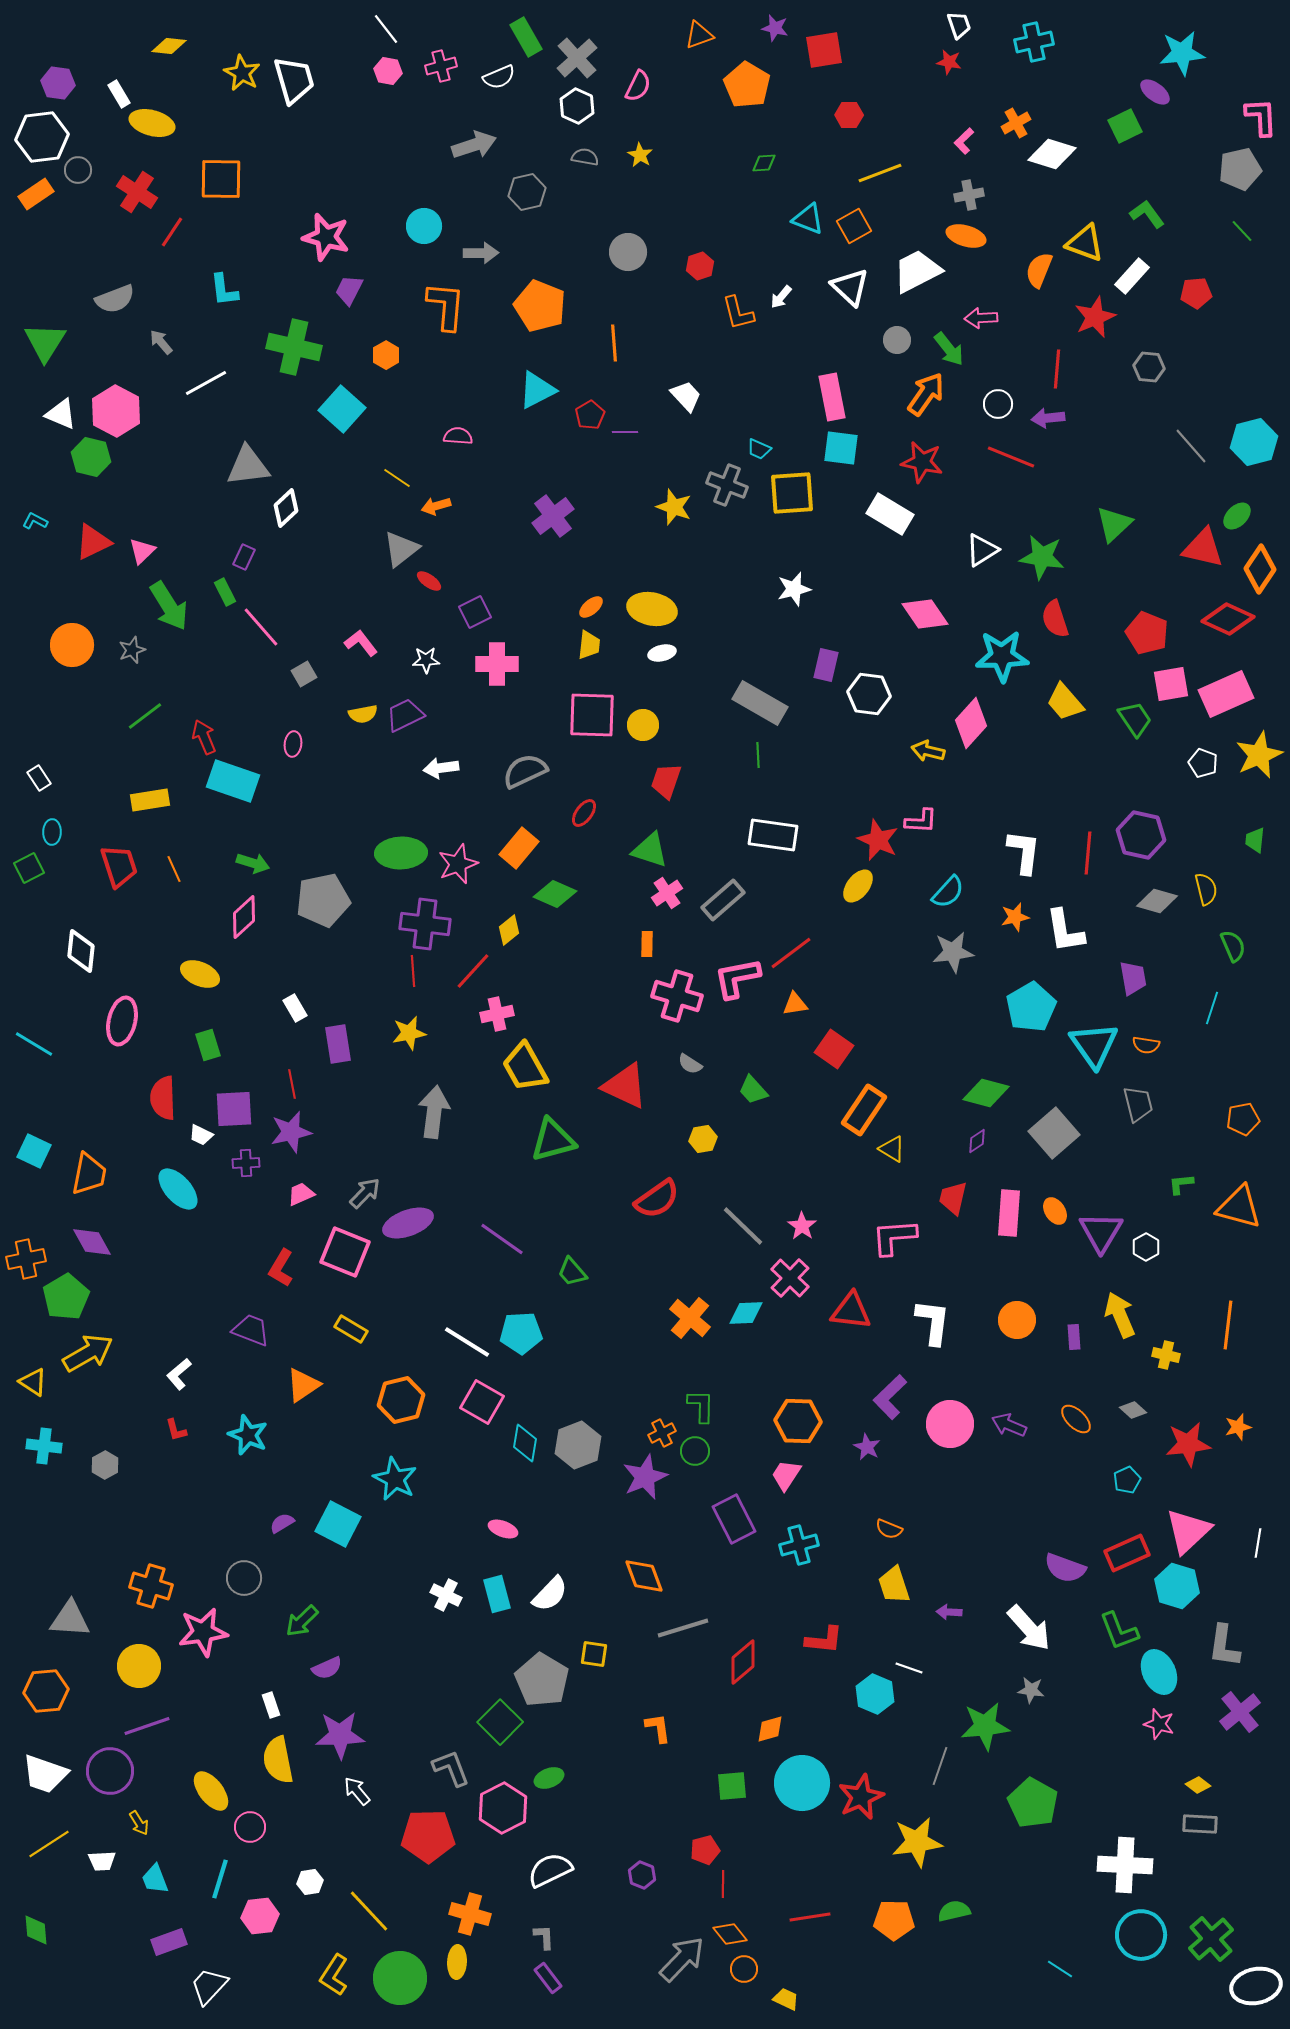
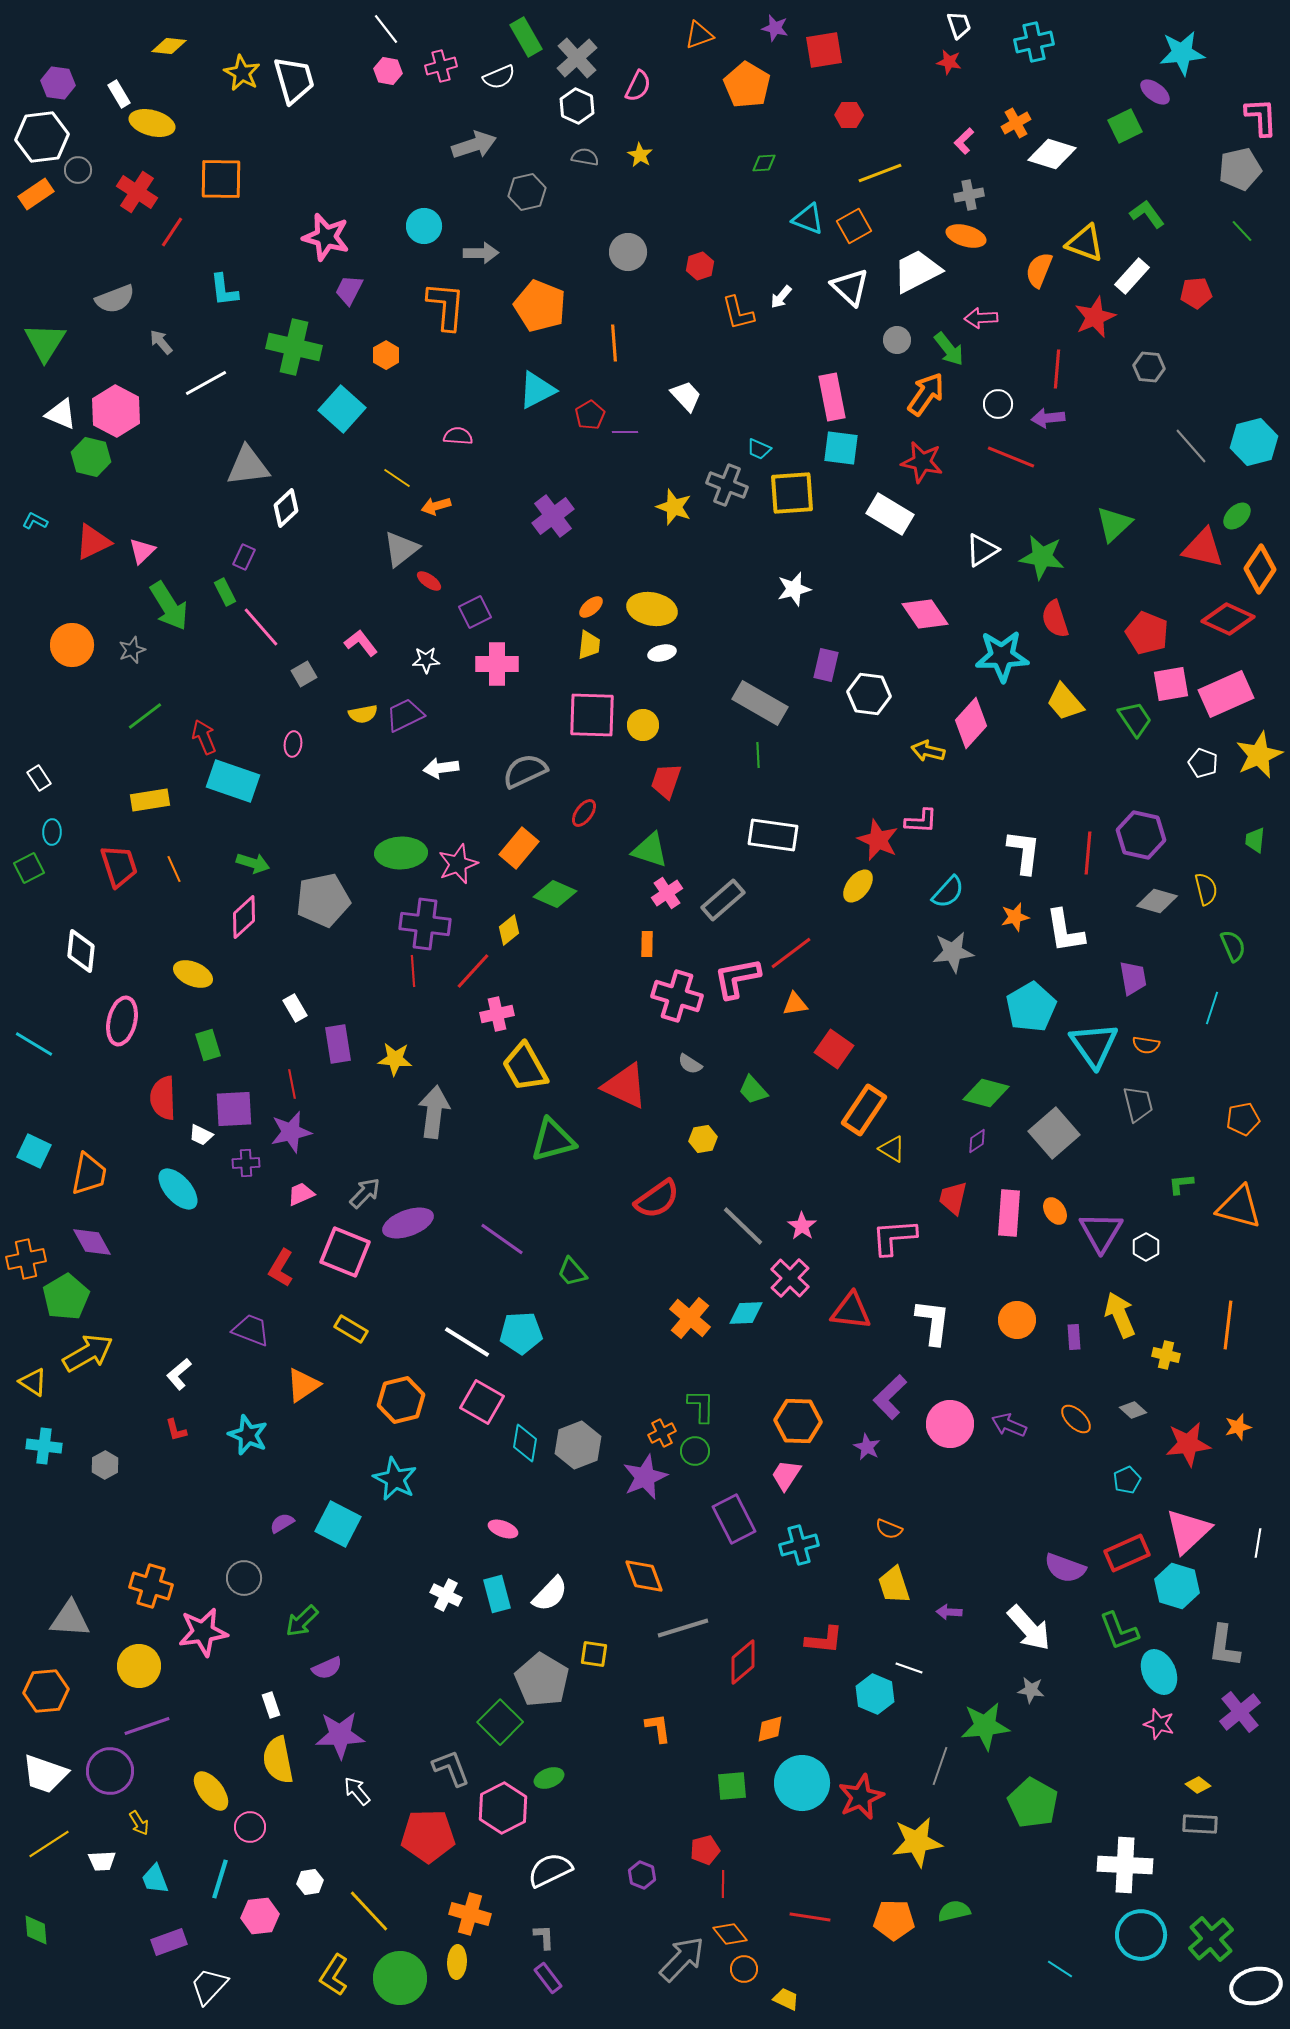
yellow ellipse at (200, 974): moved 7 px left
yellow star at (409, 1033): moved 14 px left, 26 px down; rotated 16 degrees clockwise
red line at (810, 1917): rotated 18 degrees clockwise
